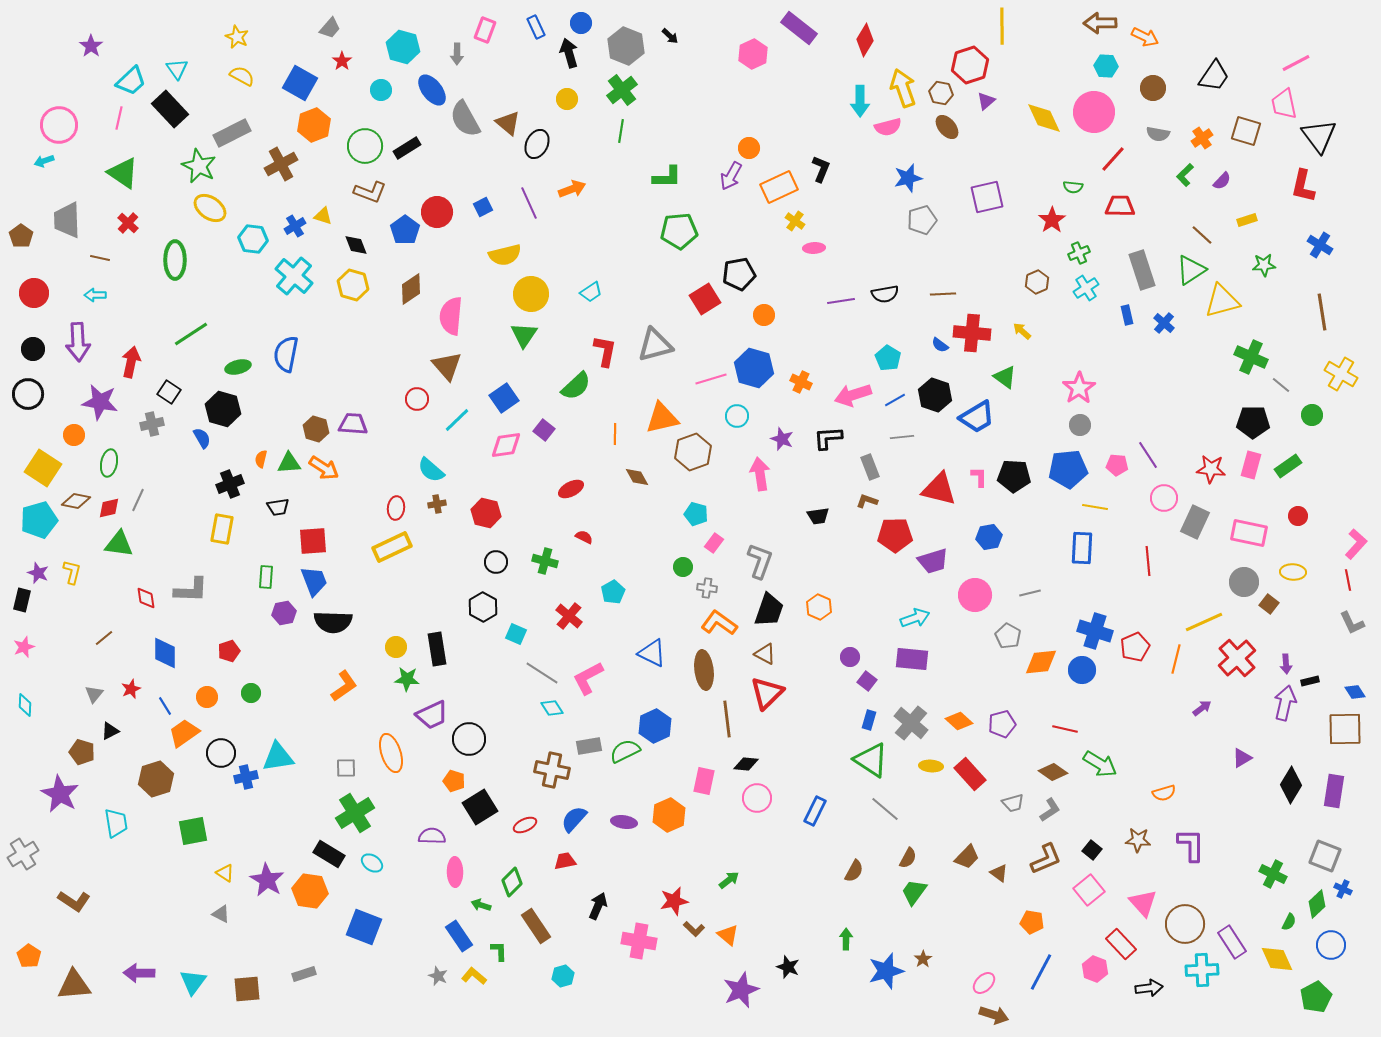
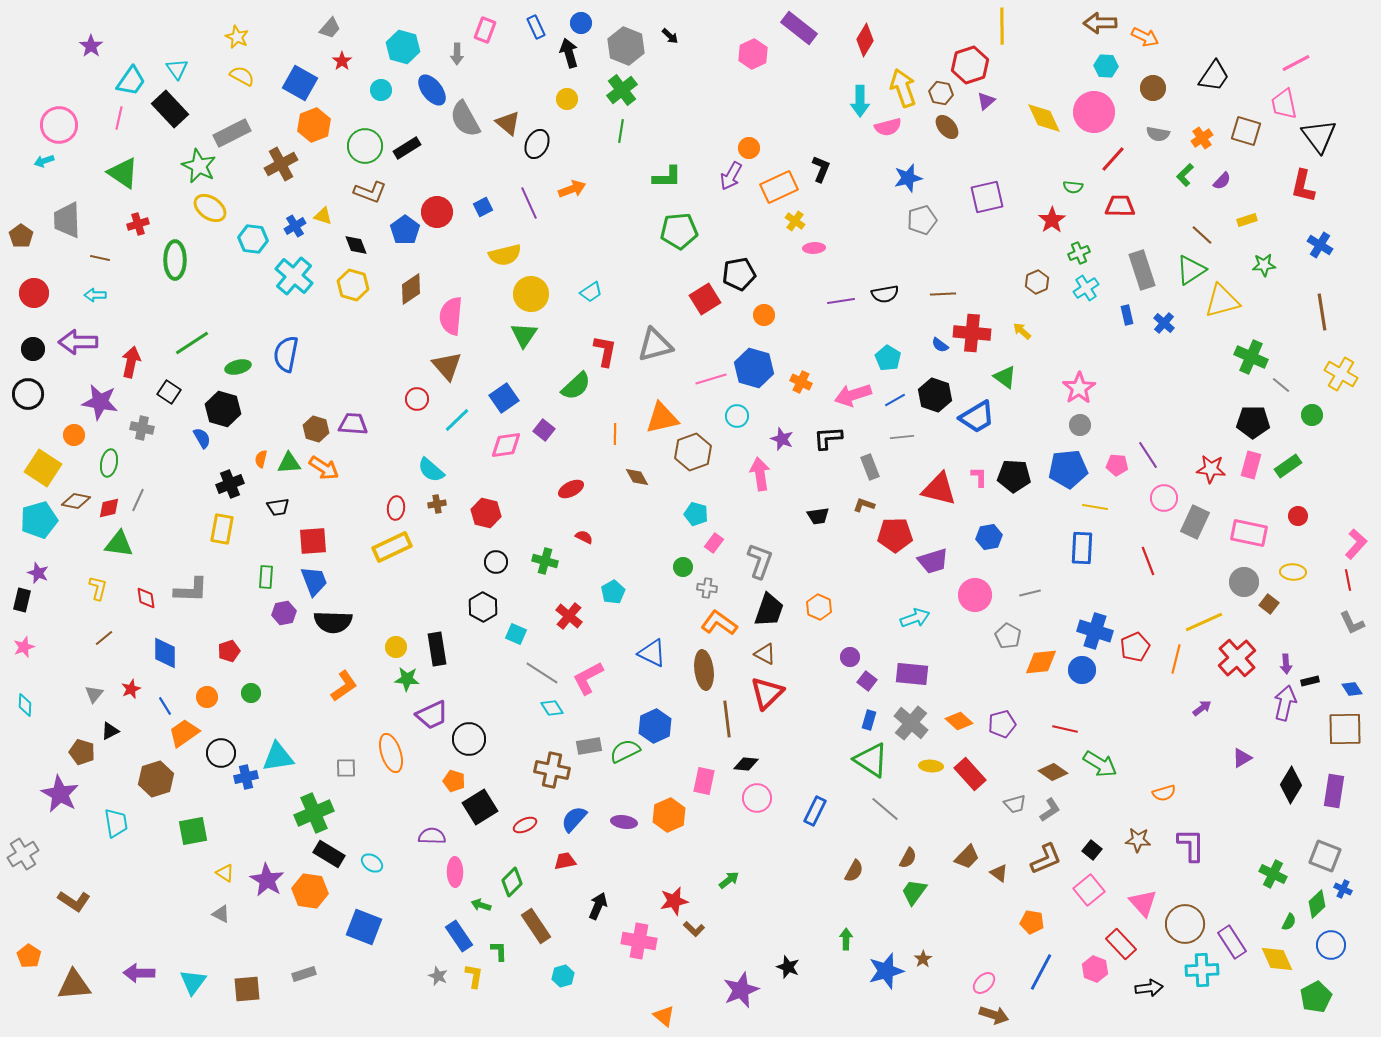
cyan trapezoid at (131, 81): rotated 12 degrees counterclockwise
red cross at (128, 223): moved 10 px right, 1 px down; rotated 30 degrees clockwise
green line at (191, 334): moved 1 px right, 9 px down
purple arrow at (78, 342): rotated 93 degrees clockwise
gray cross at (152, 424): moved 10 px left, 4 px down; rotated 25 degrees clockwise
brown L-shape at (867, 501): moved 3 px left, 4 px down
red line at (1148, 561): rotated 16 degrees counterclockwise
yellow L-shape at (72, 572): moved 26 px right, 16 px down
purple rectangle at (912, 659): moved 15 px down
blue diamond at (1355, 692): moved 3 px left, 3 px up
gray trapezoid at (1013, 803): moved 2 px right, 1 px down
green cross at (355, 813): moved 41 px left; rotated 9 degrees clockwise
orange triangle at (728, 935): moved 64 px left, 81 px down
yellow L-shape at (474, 976): rotated 60 degrees clockwise
